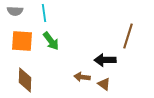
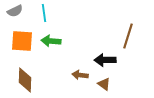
gray semicircle: rotated 28 degrees counterclockwise
green arrow: rotated 132 degrees clockwise
brown arrow: moved 2 px left, 2 px up
